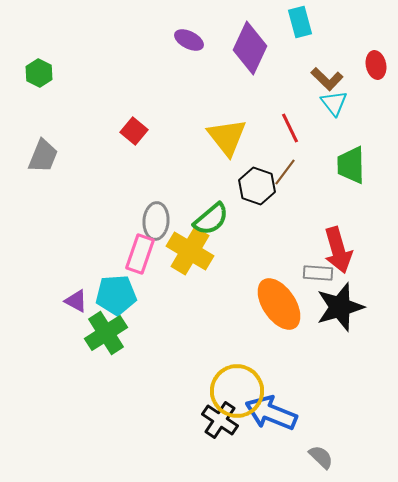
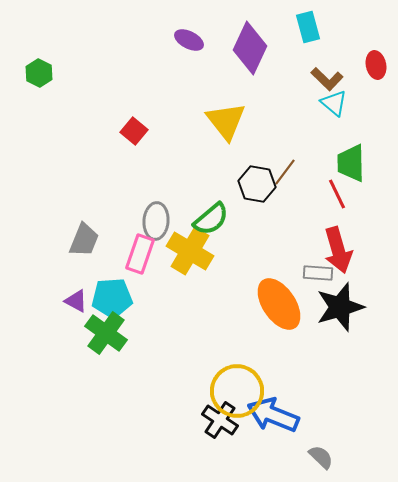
cyan rectangle: moved 8 px right, 5 px down
cyan triangle: rotated 12 degrees counterclockwise
red line: moved 47 px right, 66 px down
yellow triangle: moved 1 px left, 16 px up
gray trapezoid: moved 41 px right, 84 px down
green trapezoid: moved 2 px up
black hexagon: moved 2 px up; rotated 9 degrees counterclockwise
cyan pentagon: moved 4 px left, 3 px down
green cross: rotated 21 degrees counterclockwise
blue arrow: moved 2 px right, 2 px down
